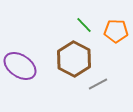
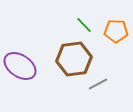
brown hexagon: rotated 24 degrees clockwise
